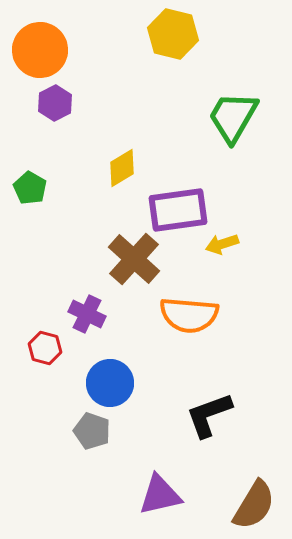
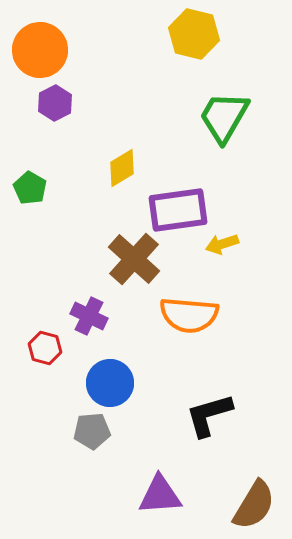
yellow hexagon: moved 21 px right
green trapezoid: moved 9 px left
purple cross: moved 2 px right, 2 px down
black L-shape: rotated 4 degrees clockwise
gray pentagon: rotated 24 degrees counterclockwise
purple triangle: rotated 9 degrees clockwise
